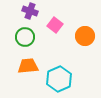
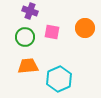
pink square: moved 3 px left, 7 px down; rotated 28 degrees counterclockwise
orange circle: moved 8 px up
